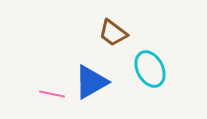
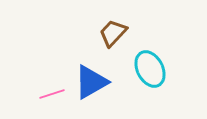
brown trapezoid: rotated 96 degrees clockwise
pink line: rotated 30 degrees counterclockwise
